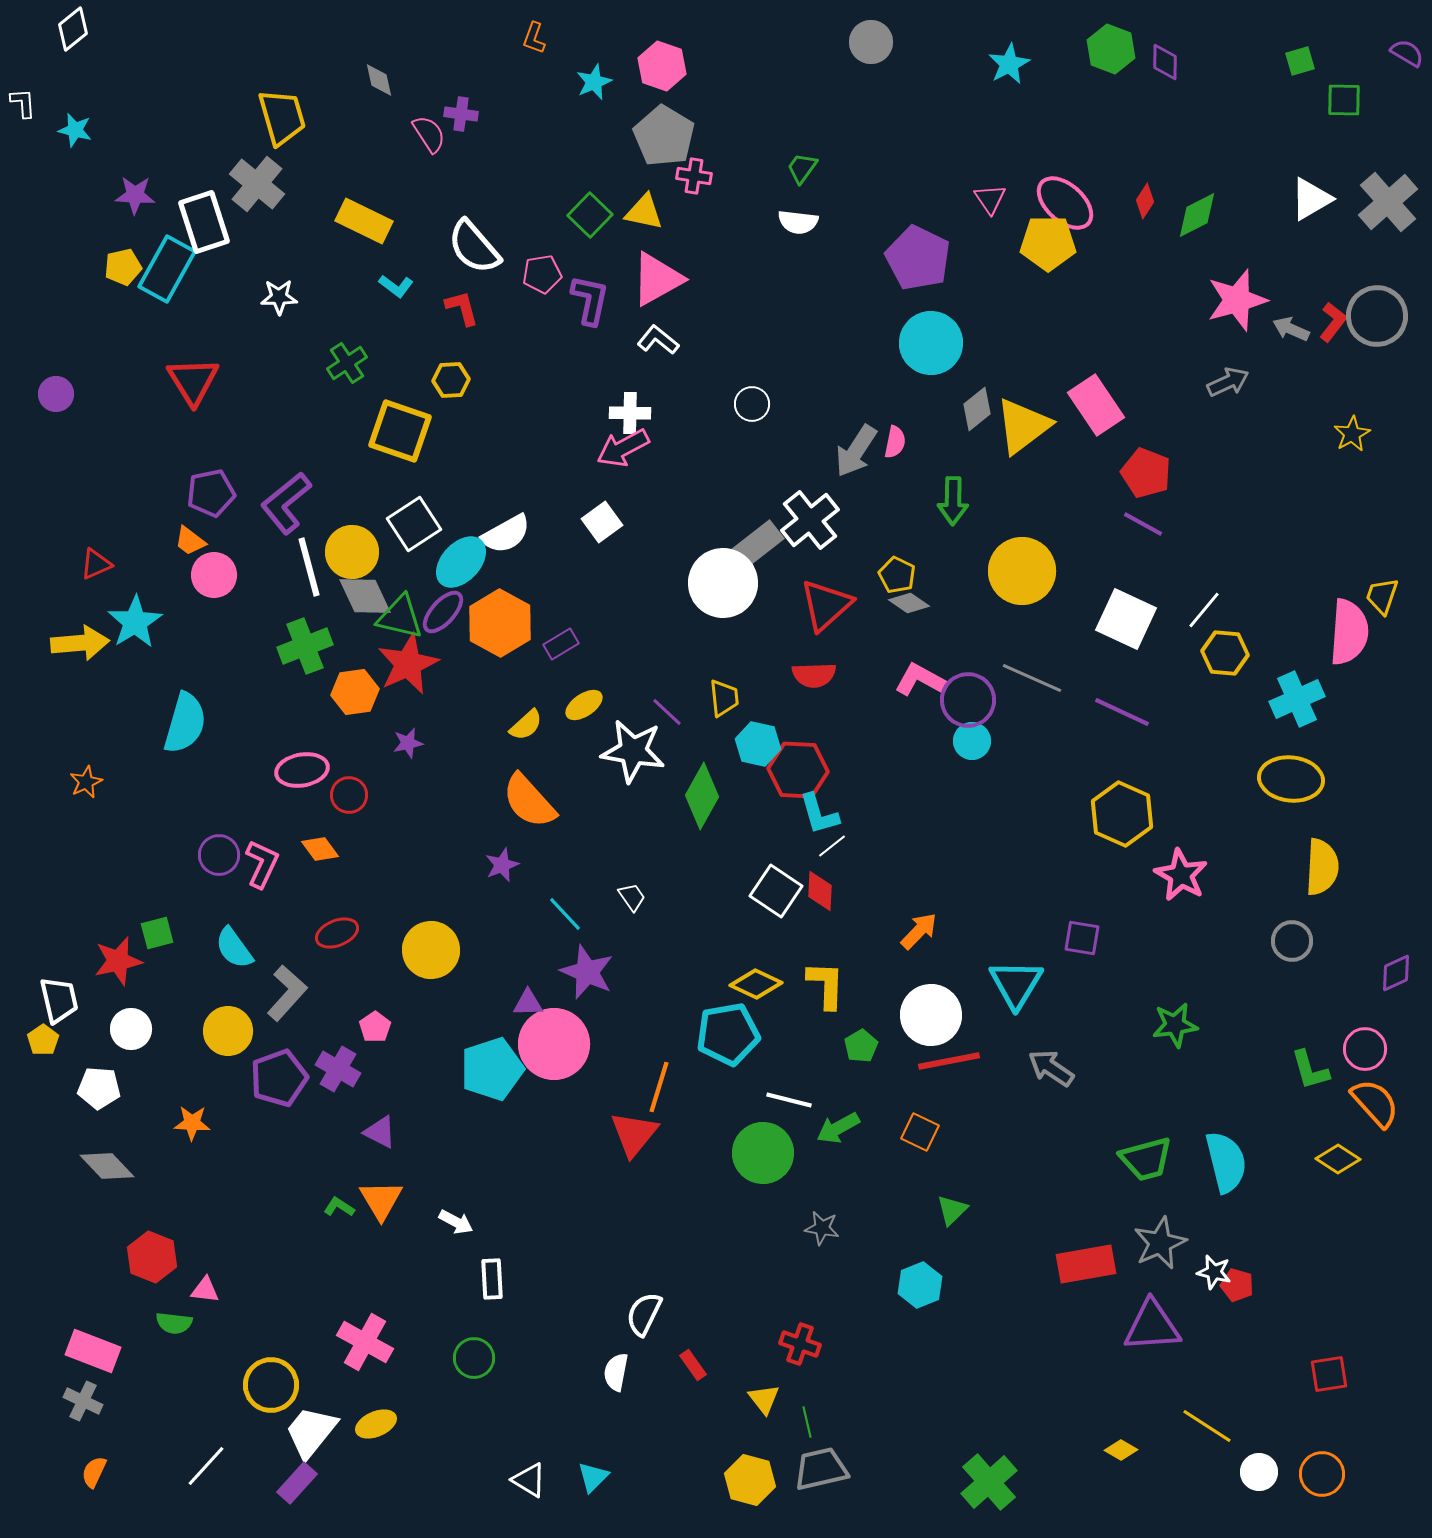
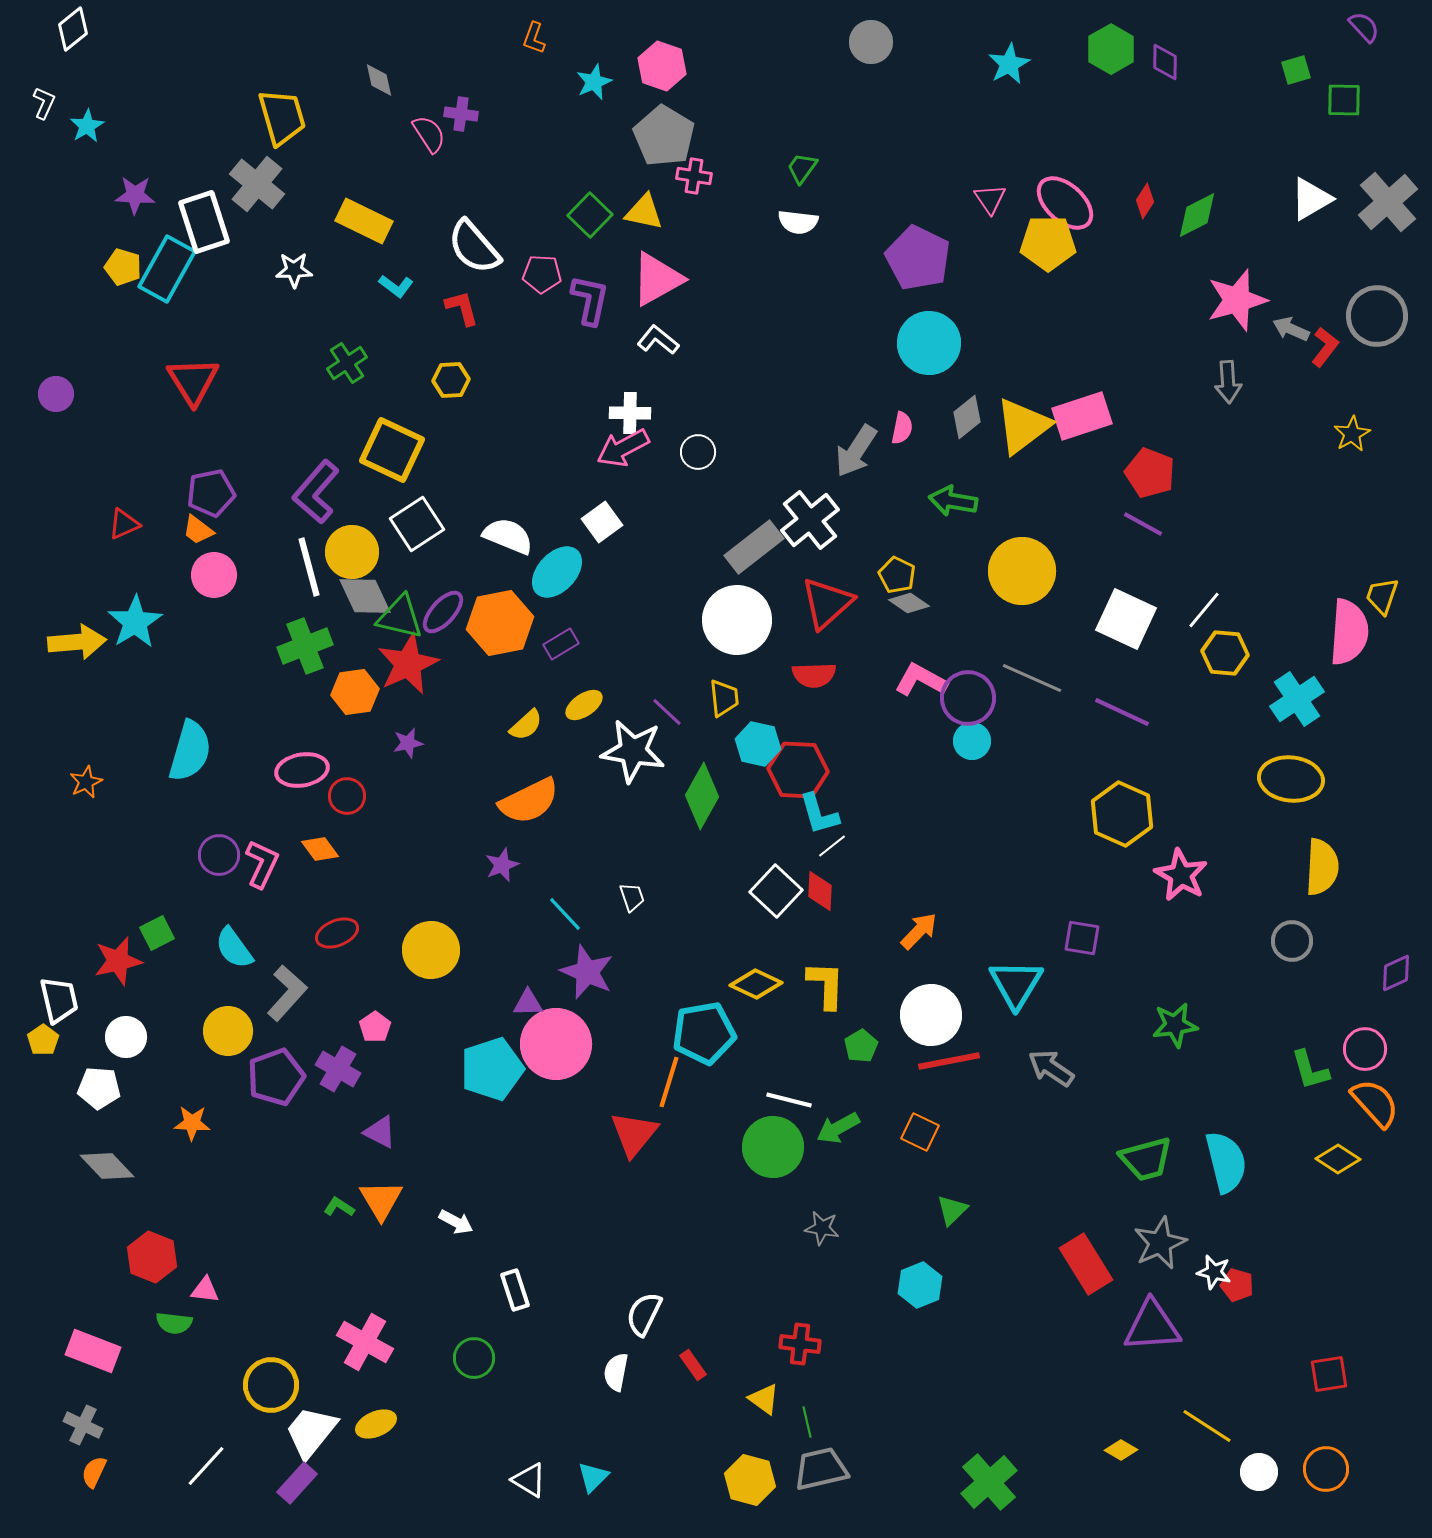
green hexagon at (1111, 49): rotated 9 degrees clockwise
purple semicircle at (1407, 53): moved 43 px left, 26 px up; rotated 16 degrees clockwise
green square at (1300, 61): moved 4 px left, 9 px down
white L-shape at (23, 103): moved 21 px right; rotated 28 degrees clockwise
cyan star at (75, 130): moved 12 px right, 4 px up; rotated 28 degrees clockwise
yellow pentagon at (123, 267): rotated 30 degrees clockwise
pink pentagon at (542, 274): rotated 12 degrees clockwise
white star at (279, 297): moved 15 px right, 27 px up
red L-shape at (1333, 322): moved 8 px left, 25 px down
cyan circle at (931, 343): moved 2 px left
gray arrow at (1228, 382): rotated 111 degrees clockwise
white circle at (752, 404): moved 54 px left, 48 px down
pink rectangle at (1096, 405): moved 14 px left, 11 px down; rotated 74 degrees counterclockwise
gray diamond at (977, 409): moved 10 px left, 8 px down
yellow square at (400, 431): moved 8 px left, 19 px down; rotated 6 degrees clockwise
pink semicircle at (895, 442): moved 7 px right, 14 px up
red pentagon at (1146, 473): moved 4 px right
green arrow at (953, 501): rotated 99 degrees clockwise
purple L-shape at (286, 503): moved 30 px right, 11 px up; rotated 10 degrees counterclockwise
white square at (414, 524): moved 3 px right
white semicircle at (506, 534): moved 2 px right, 2 px down; rotated 129 degrees counterclockwise
orange trapezoid at (190, 541): moved 8 px right, 11 px up
cyan ellipse at (461, 562): moved 96 px right, 10 px down
red triangle at (96, 564): moved 28 px right, 40 px up
white circle at (723, 583): moved 14 px right, 37 px down
red triangle at (826, 605): moved 1 px right, 2 px up
orange hexagon at (500, 623): rotated 20 degrees clockwise
yellow arrow at (80, 643): moved 3 px left, 1 px up
cyan cross at (1297, 699): rotated 10 degrees counterclockwise
purple circle at (968, 700): moved 2 px up
cyan semicircle at (185, 723): moved 5 px right, 28 px down
red circle at (349, 795): moved 2 px left, 1 px down
orange semicircle at (529, 801): rotated 74 degrees counterclockwise
white square at (776, 891): rotated 9 degrees clockwise
white trapezoid at (632, 897): rotated 16 degrees clockwise
green square at (157, 933): rotated 12 degrees counterclockwise
white circle at (131, 1029): moved 5 px left, 8 px down
cyan pentagon at (728, 1034): moved 24 px left, 1 px up
pink circle at (554, 1044): moved 2 px right
purple pentagon at (279, 1078): moved 3 px left, 1 px up
orange line at (659, 1087): moved 10 px right, 5 px up
green circle at (763, 1153): moved 10 px right, 6 px up
red rectangle at (1086, 1264): rotated 68 degrees clockwise
white rectangle at (492, 1279): moved 23 px right, 11 px down; rotated 15 degrees counterclockwise
red cross at (800, 1344): rotated 12 degrees counterclockwise
yellow triangle at (764, 1399): rotated 16 degrees counterclockwise
gray cross at (83, 1401): moved 24 px down
orange circle at (1322, 1474): moved 4 px right, 5 px up
